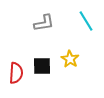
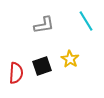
gray L-shape: moved 2 px down
black square: rotated 18 degrees counterclockwise
